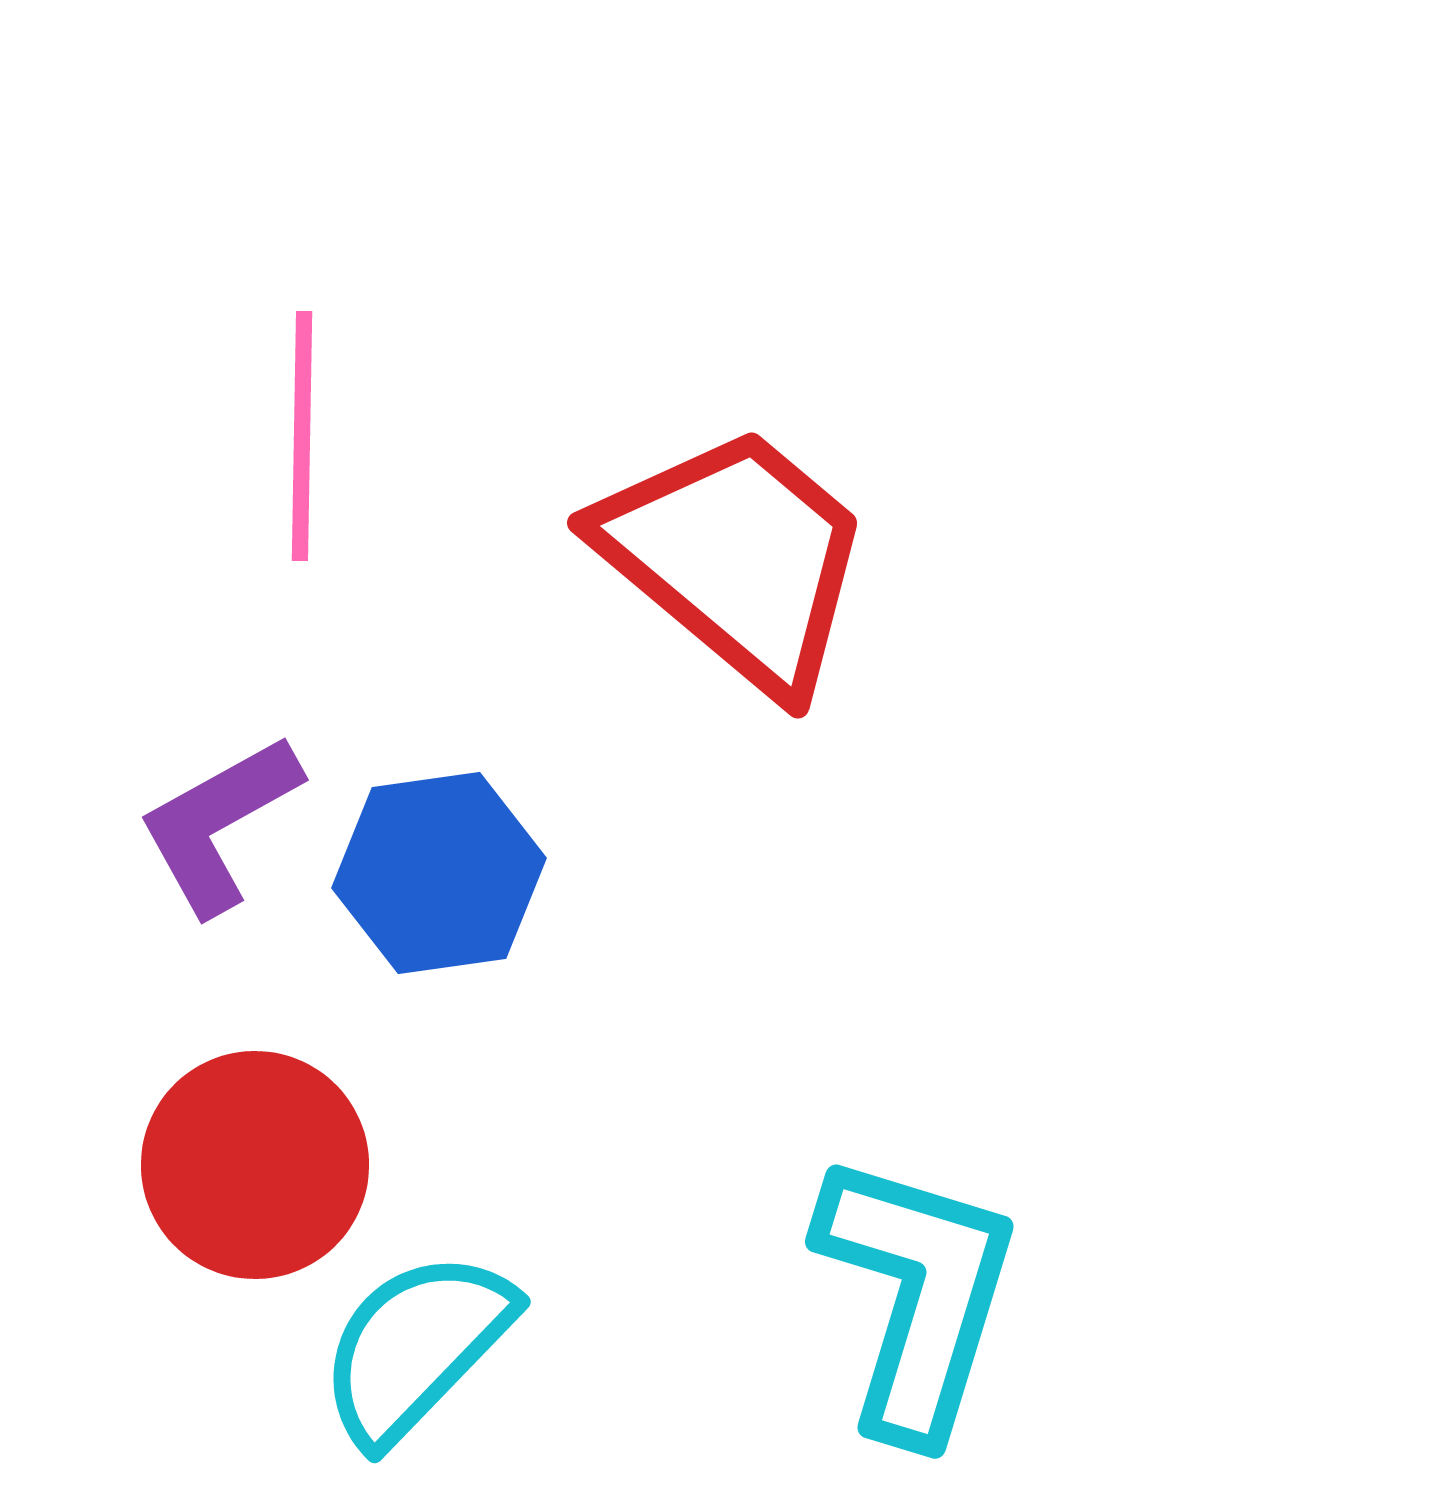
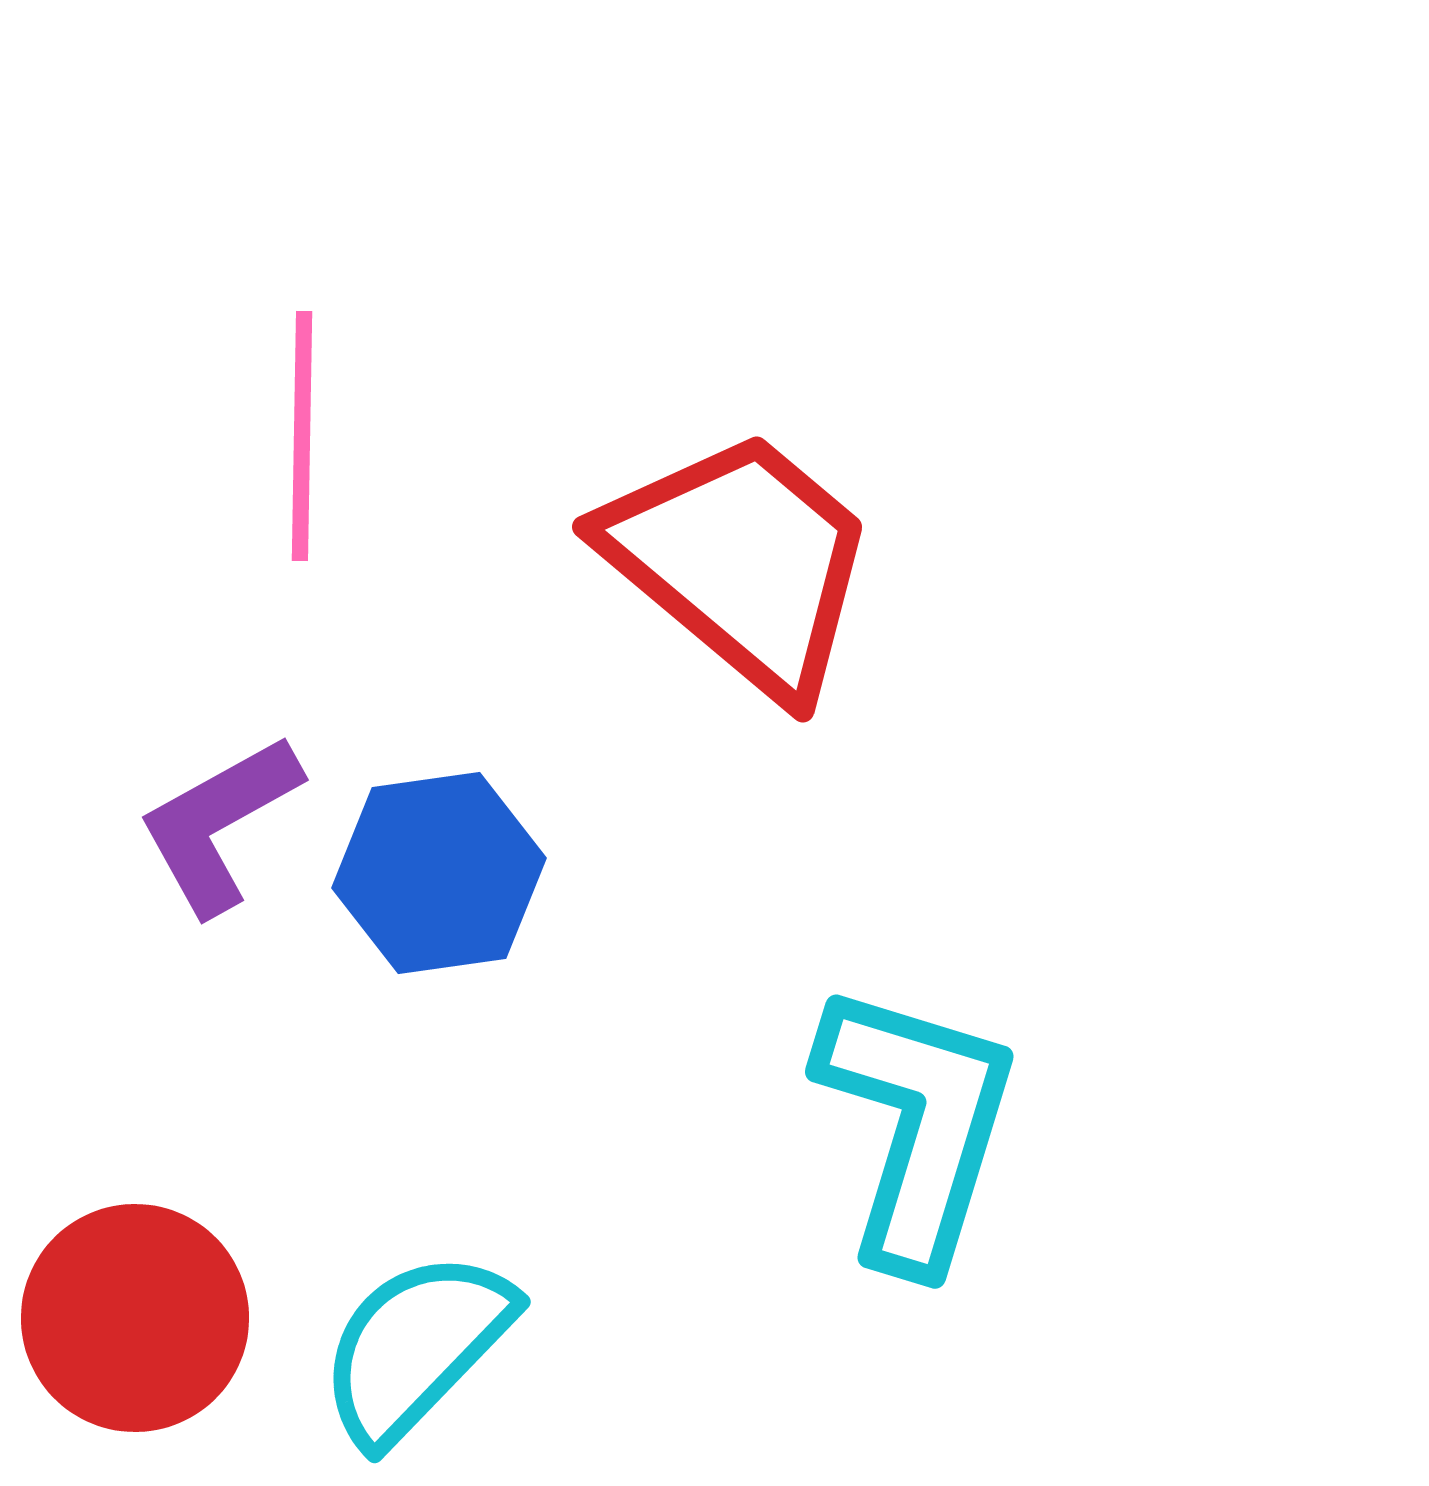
red trapezoid: moved 5 px right, 4 px down
red circle: moved 120 px left, 153 px down
cyan L-shape: moved 170 px up
